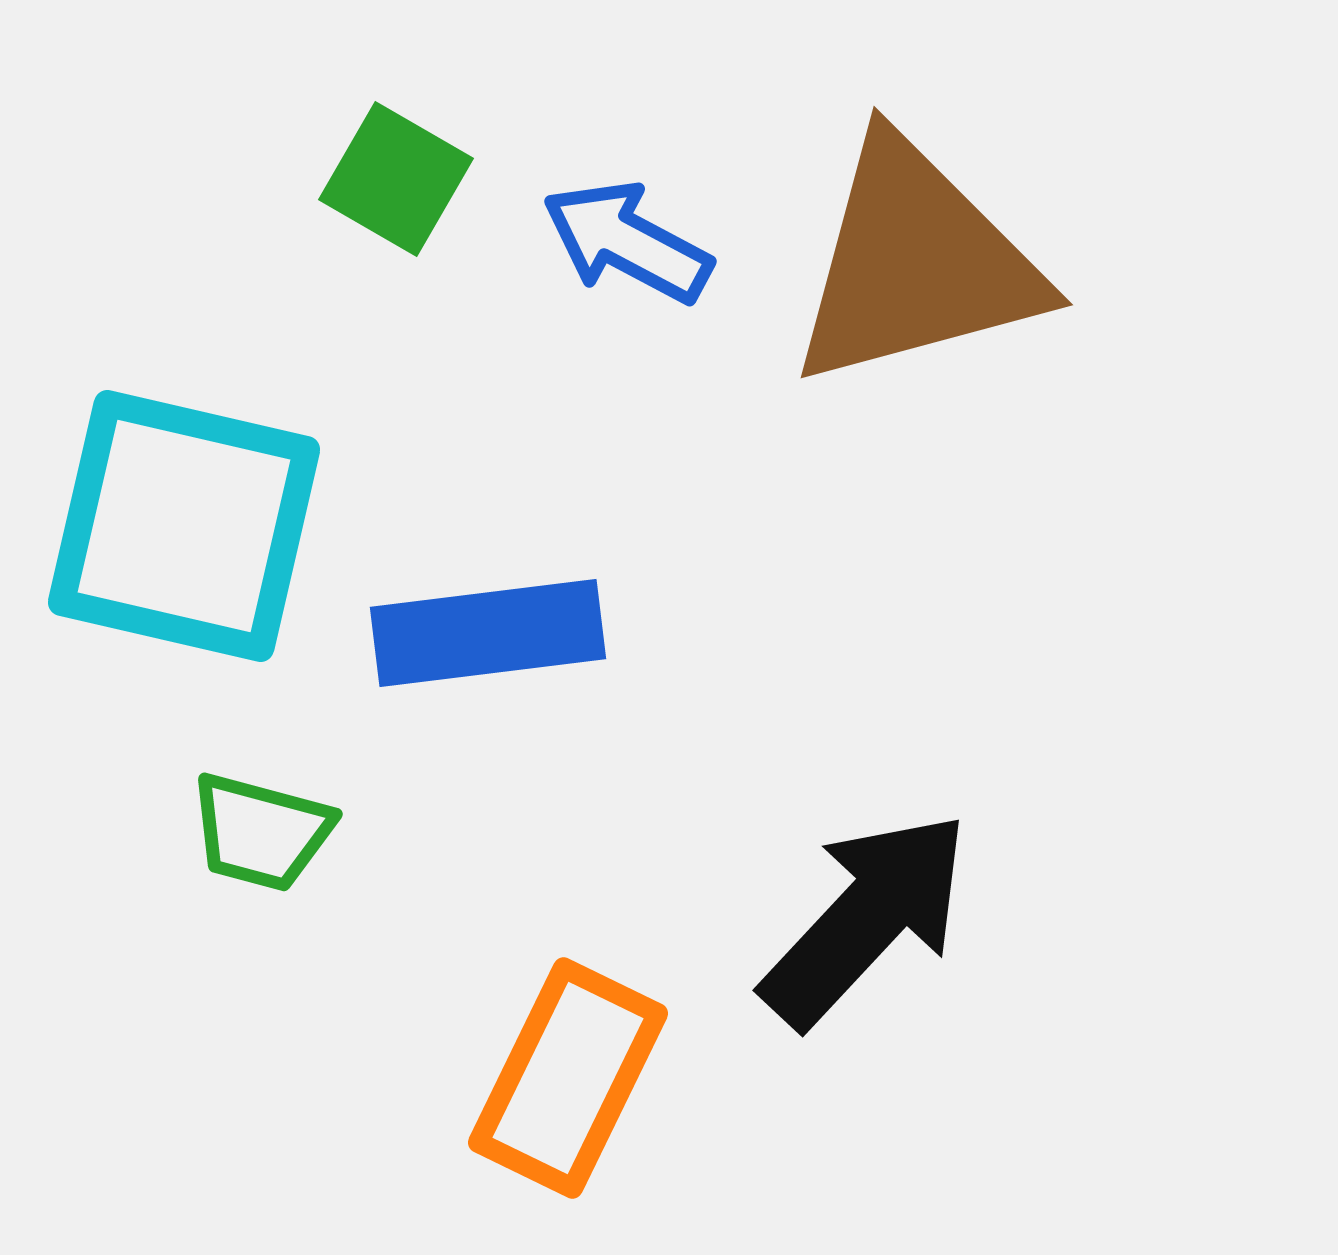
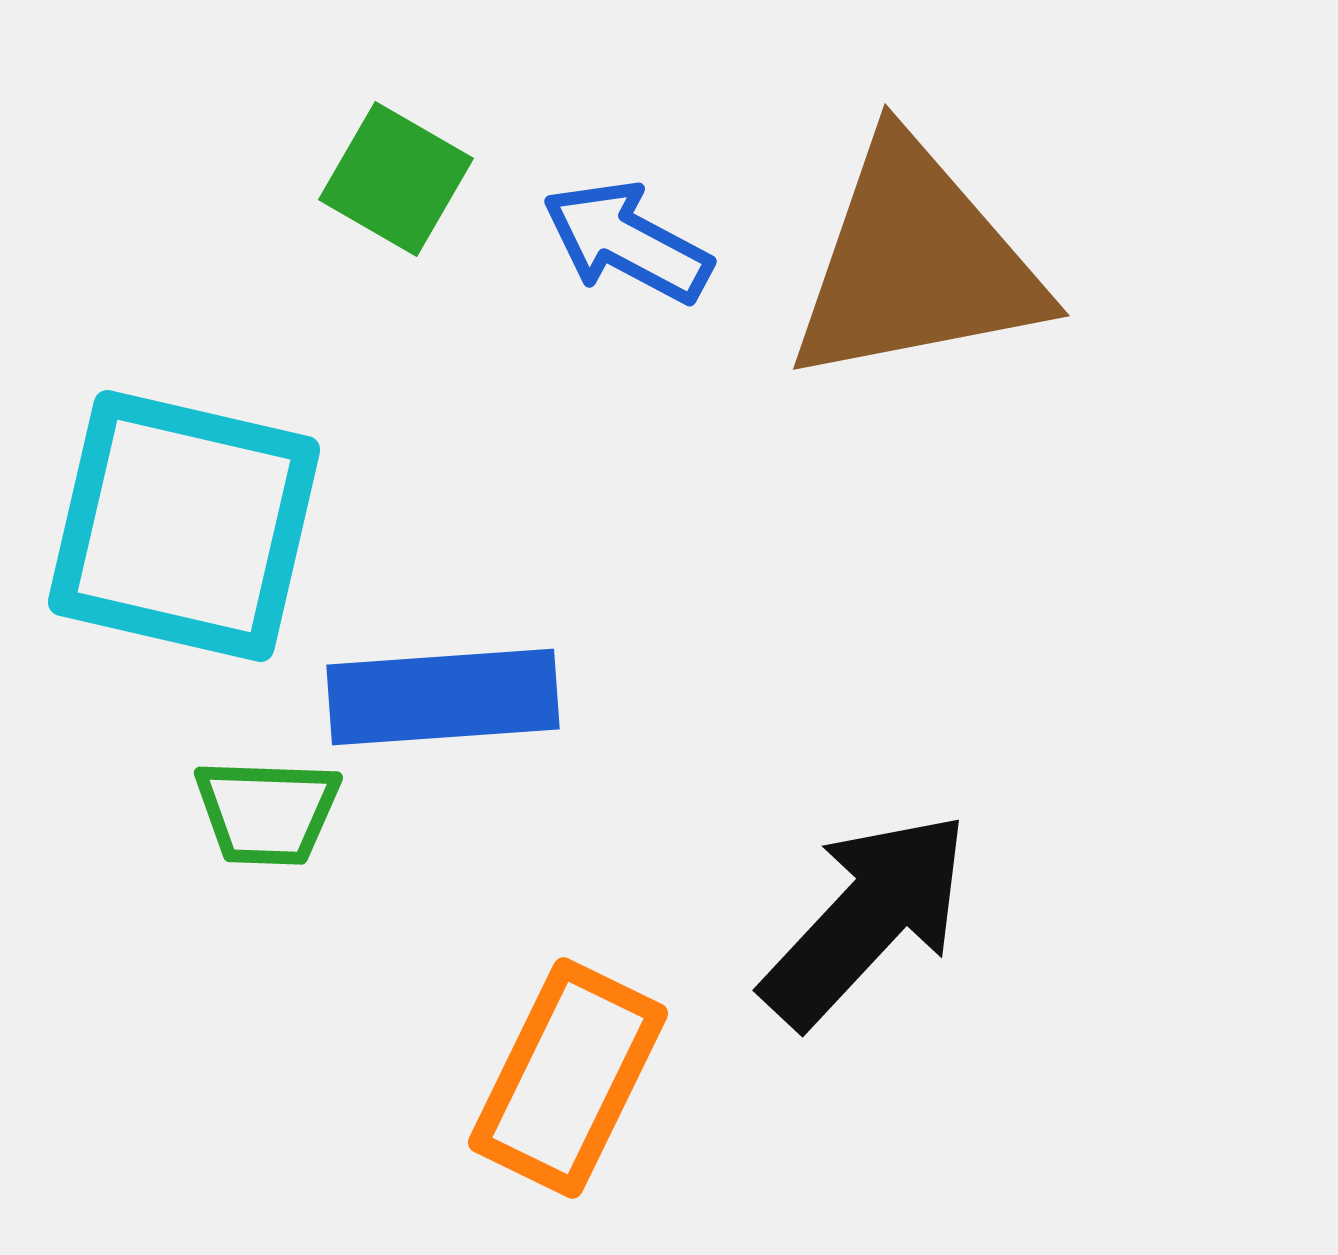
brown triangle: rotated 4 degrees clockwise
blue rectangle: moved 45 px left, 64 px down; rotated 3 degrees clockwise
green trapezoid: moved 6 px right, 20 px up; rotated 13 degrees counterclockwise
